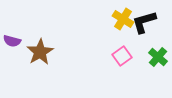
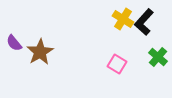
black L-shape: rotated 32 degrees counterclockwise
purple semicircle: moved 2 px right, 2 px down; rotated 36 degrees clockwise
pink square: moved 5 px left, 8 px down; rotated 24 degrees counterclockwise
